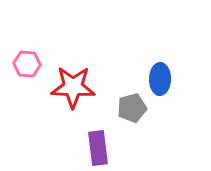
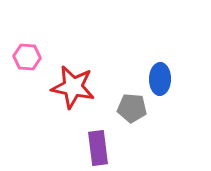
pink hexagon: moved 7 px up
red star: rotated 9 degrees clockwise
gray pentagon: rotated 20 degrees clockwise
